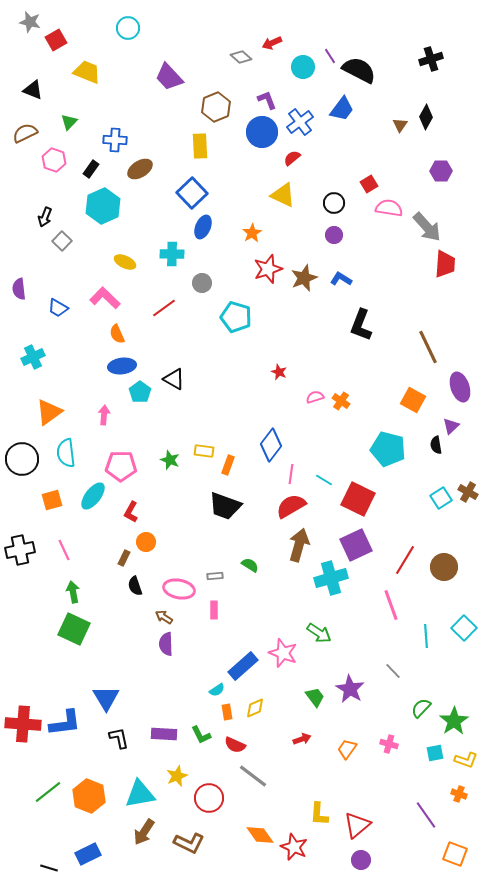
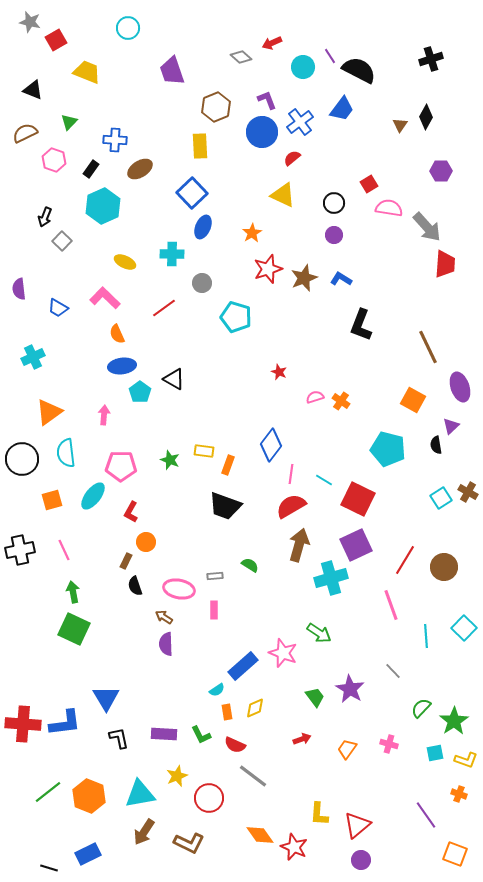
purple trapezoid at (169, 77): moved 3 px right, 6 px up; rotated 24 degrees clockwise
brown rectangle at (124, 558): moved 2 px right, 3 px down
